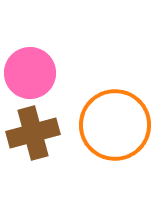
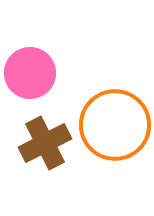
brown cross: moved 12 px right, 10 px down; rotated 12 degrees counterclockwise
